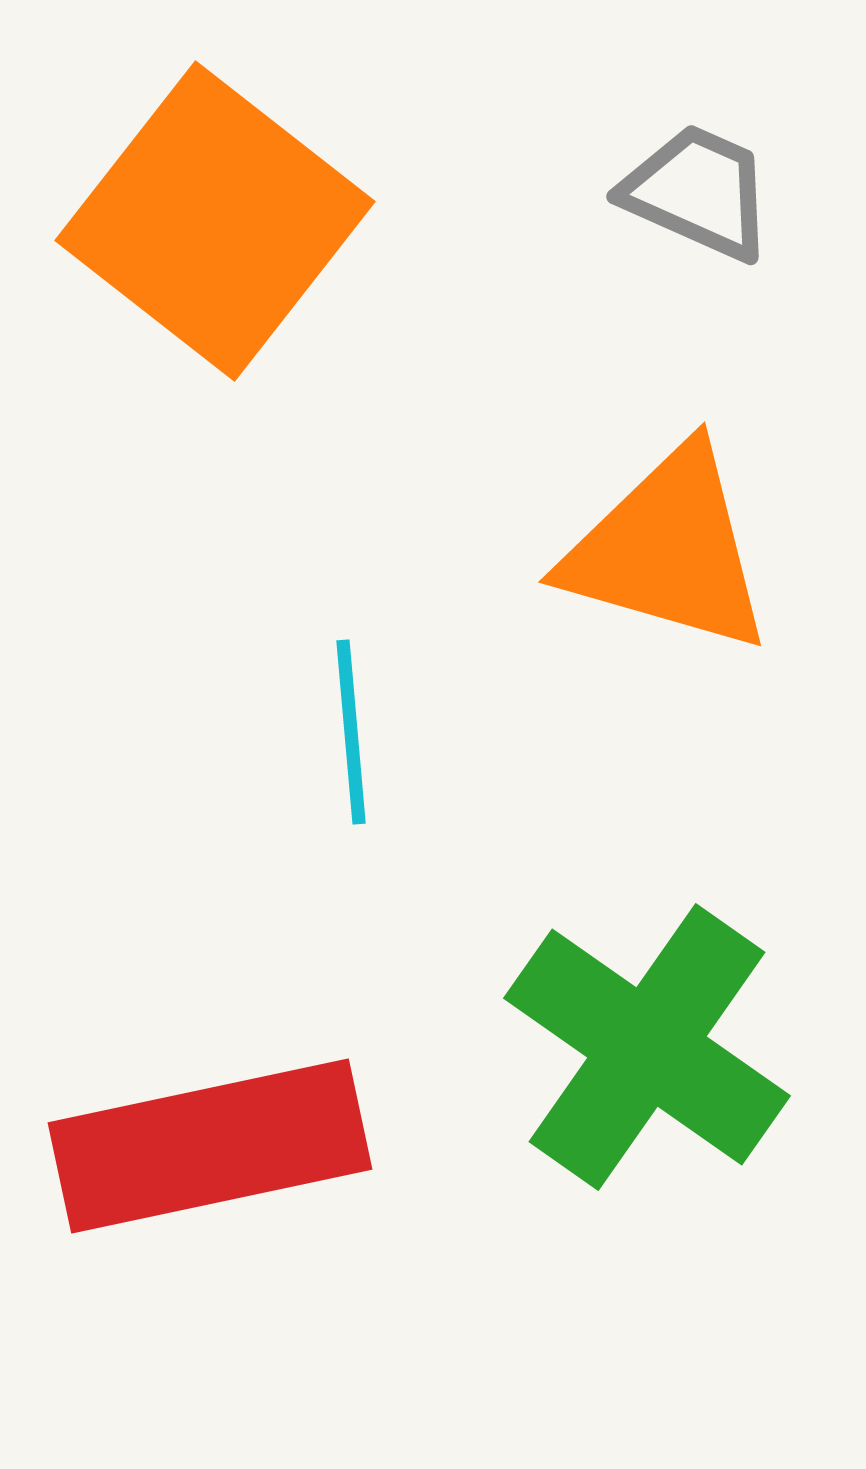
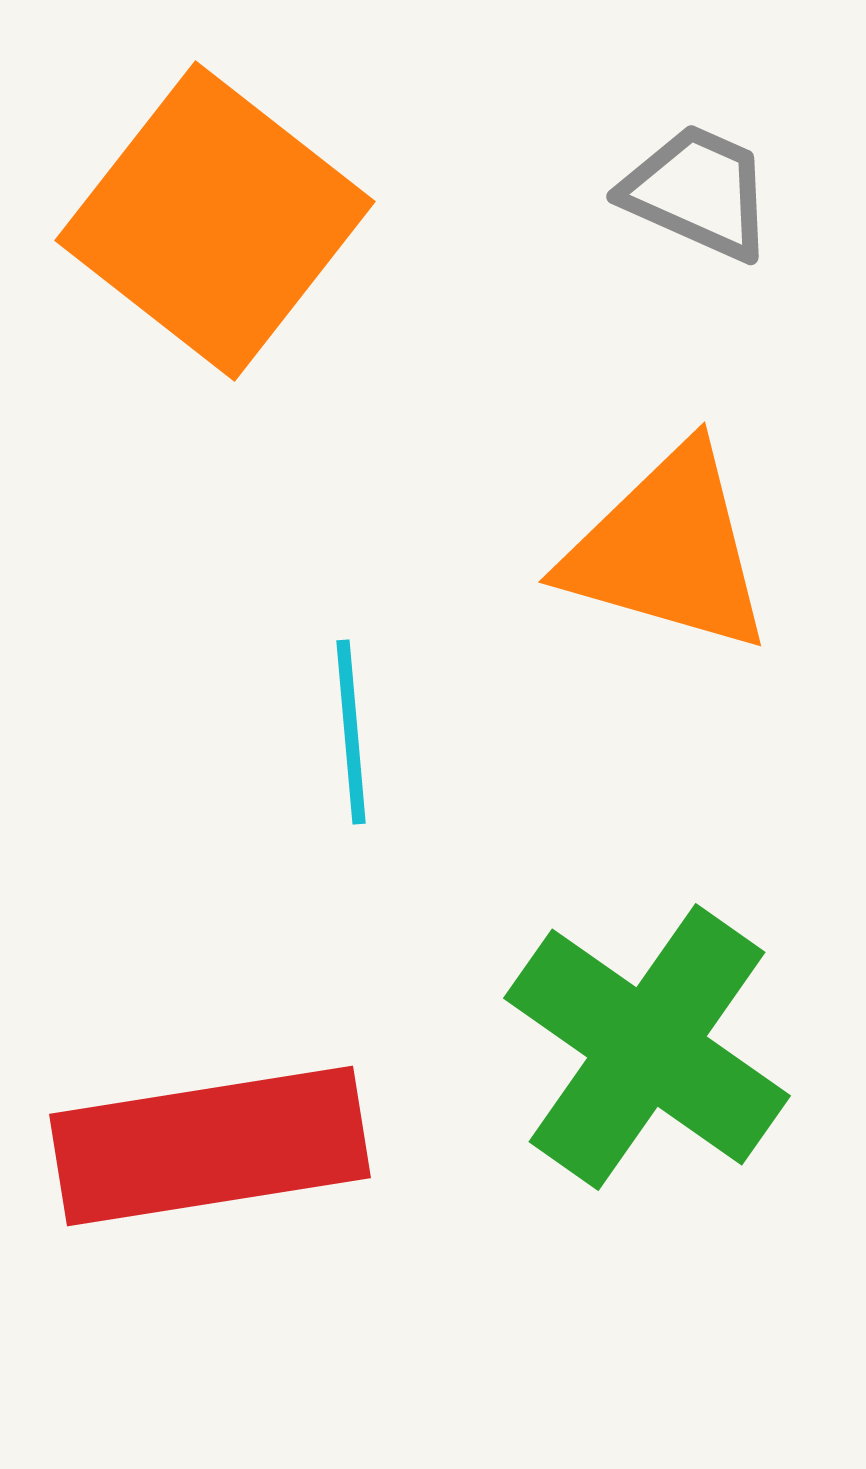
red rectangle: rotated 3 degrees clockwise
